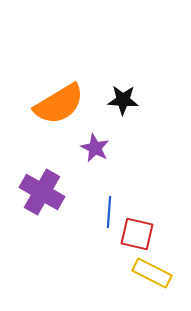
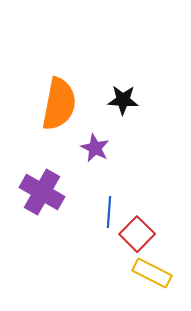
orange semicircle: rotated 48 degrees counterclockwise
red square: rotated 32 degrees clockwise
